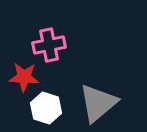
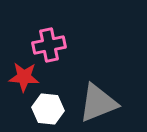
gray triangle: rotated 18 degrees clockwise
white hexagon: moved 2 px right, 1 px down; rotated 12 degrees counterclockwise
